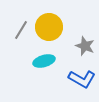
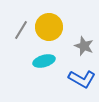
gray star: moved 1 px left
